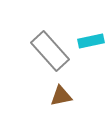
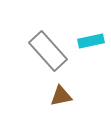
gray rectangle: moved 2 px left
